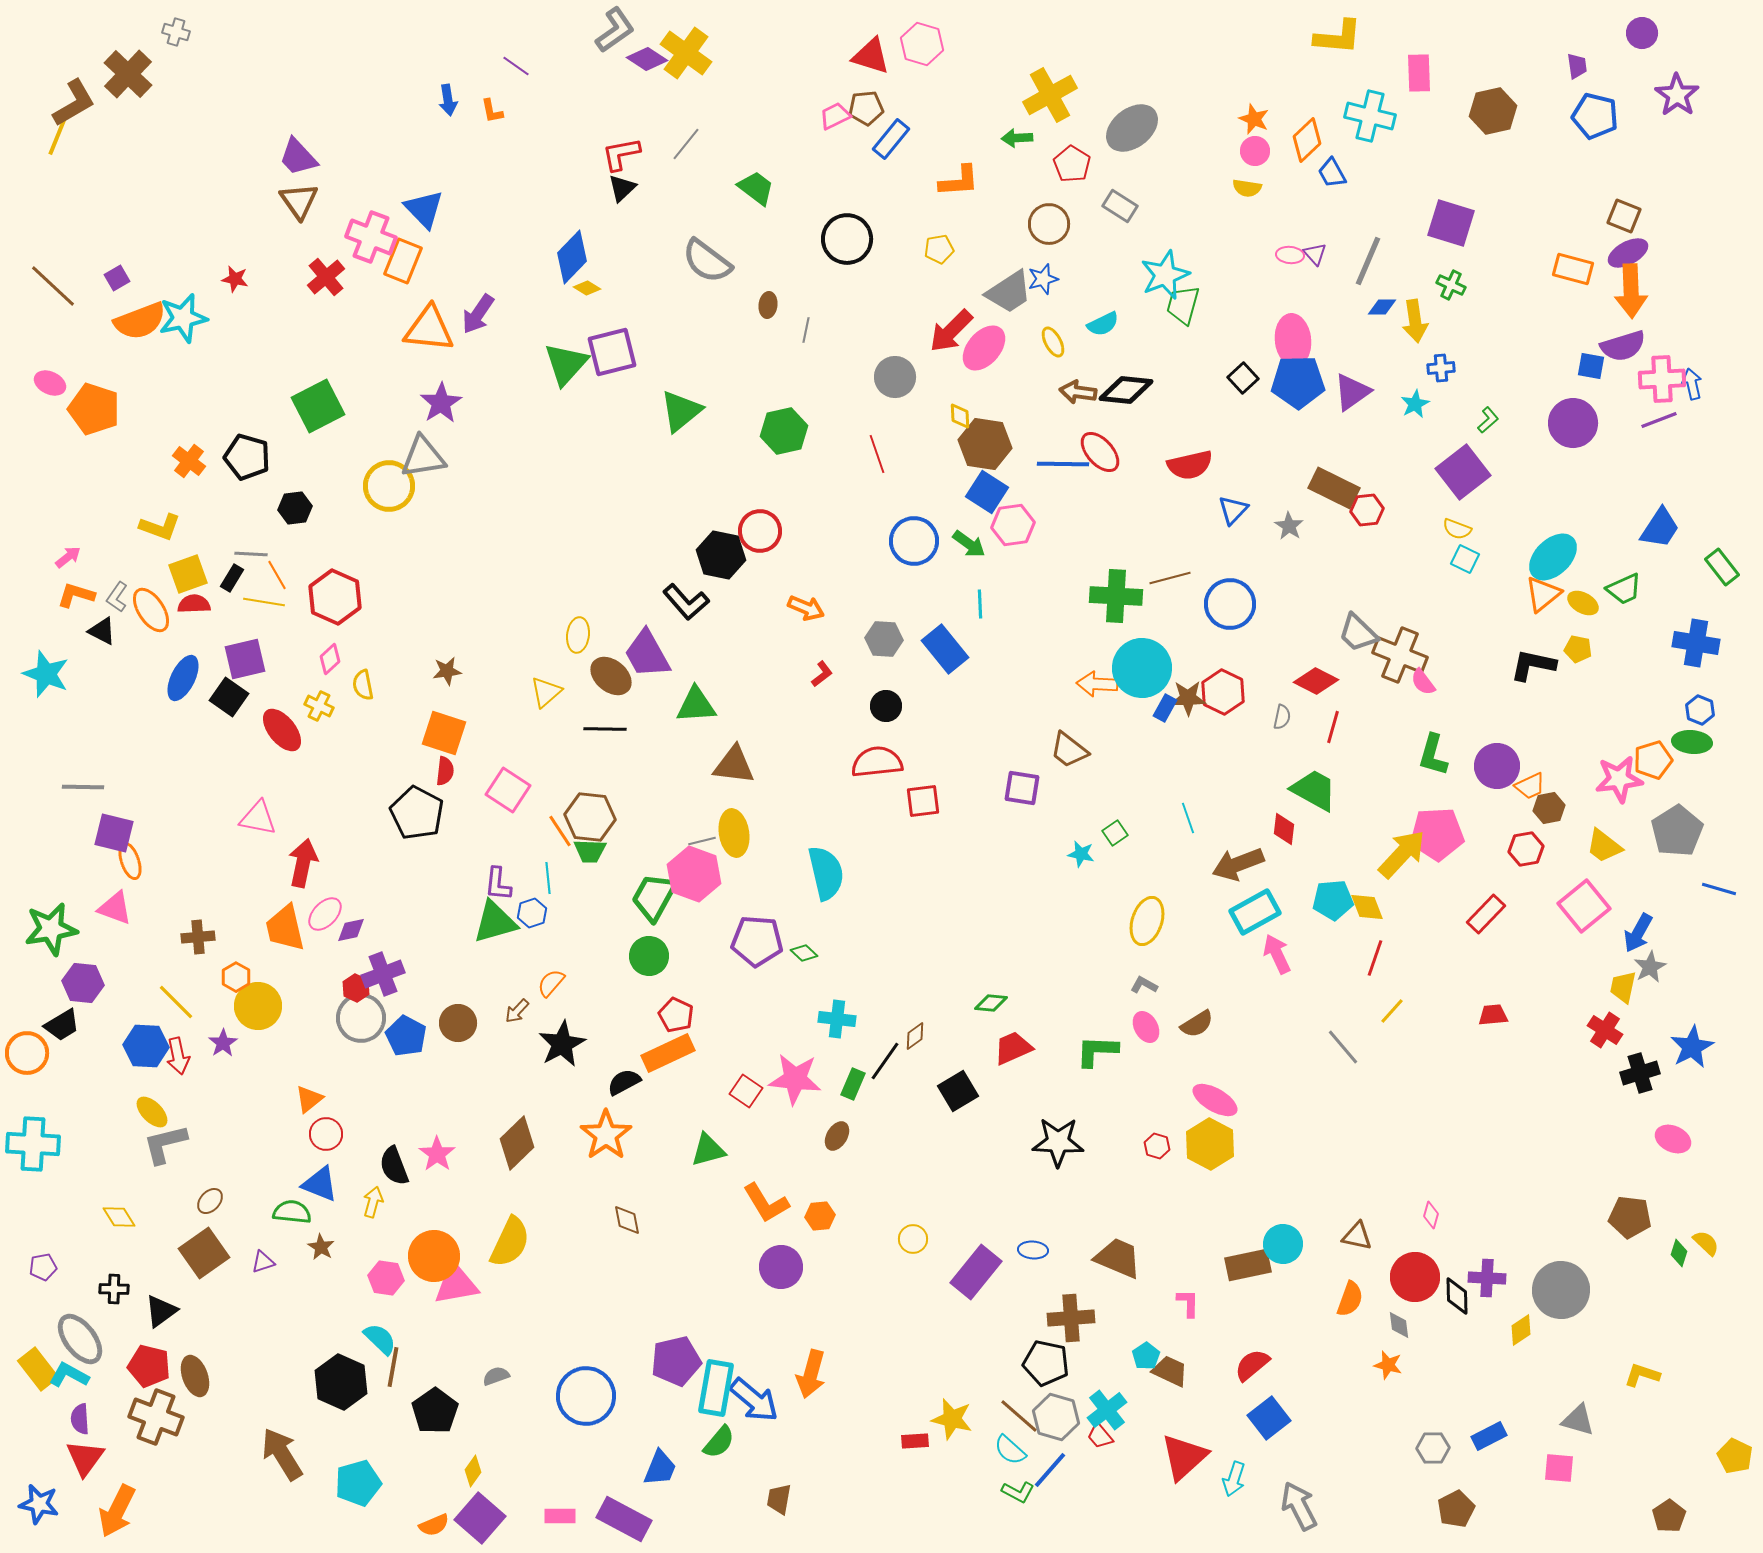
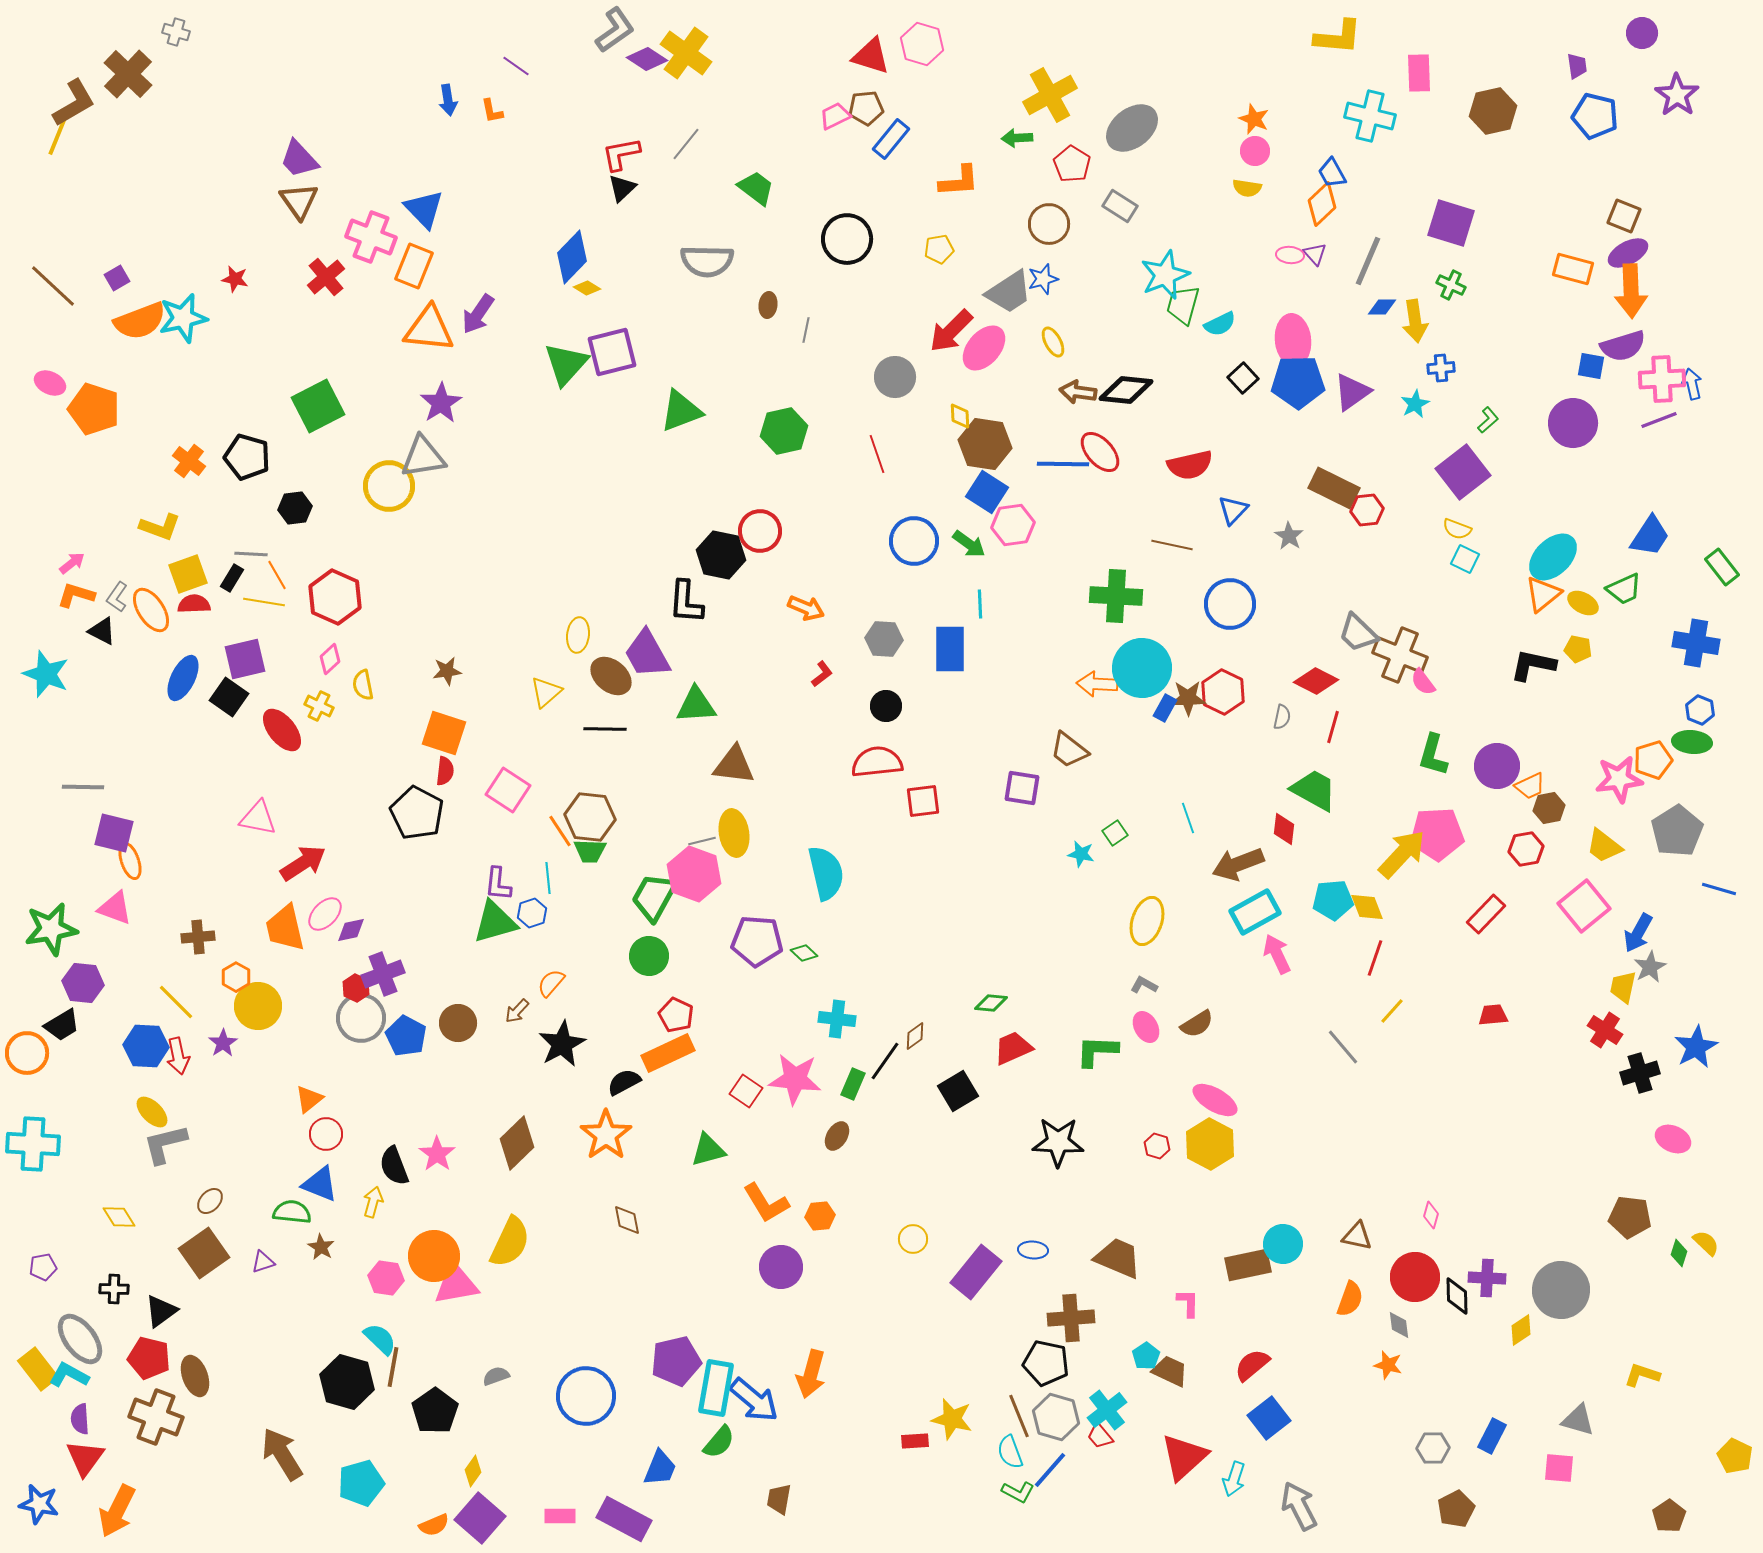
orange diamond at (1307, 140): moved 15 px right, 64 px down
purple trapezoid at (298, 157): moved 1 px right, 2 px down
orange rectangle at (403, 261): moved 11 px right, 5 px down
gray semicircle at (707, 261): rotated 36 degrees counterclockwise
cyan semicircle at (1103, 324): moved 117 px right
green triangle at (681, 411): rotated 18 degrees clockwise
gray star at (1289, 526): moved 10 px down
blue trapezoid at (1660, 528): moved 10 px left, 8 px down
pink arrow at (68, 557): moved 4 px right, 6 px down
brown line at (1170, 578): moved 2 px right, 33 px up; rotated 27 degrees clockwise
black L-shape at (686, 602): rotated 45 degrees clockwise
blue rectangle at (945, 649): moved 5 px right; rotated 39 degrees clockwise
red arrow at (303, 863): rotated 45 degrees clockwise
blue star at (1692, 1047): moved 4 px right
red pentagon at (149, 1366): moved 8 px up
black hexagon at (341, 1382): moved 6 px right; rotated 8 degrees counterclockwise
brown line at (1019, 1416): rotated 27 degrees clockwise
blue rectangle at (1489, 1436): moved 3 px right; rotated 36 degrees counterclockwise
cyan semicircle at (1010, 1450): moved 2 px down; rotated 28 degrees clockwise
cyan pentagon at (358, 1483): moved 3 px right
